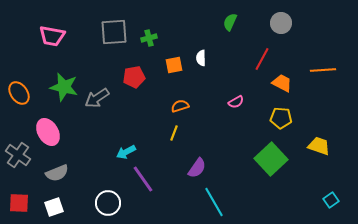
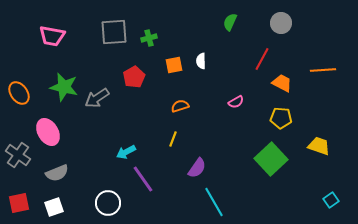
white semicircle: moved 3 px down
red pentagon: rotated 20 degrees counterclockwise
yellow line: moved 1 px left, 6 px down
red square: rotated 15 degrees counterclockwise
